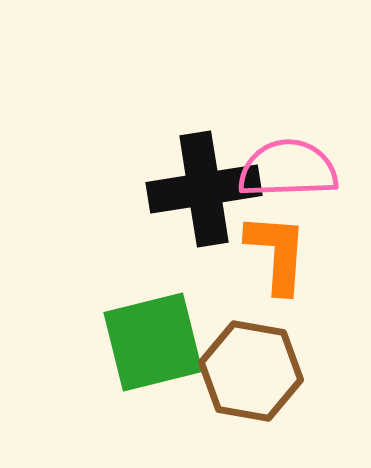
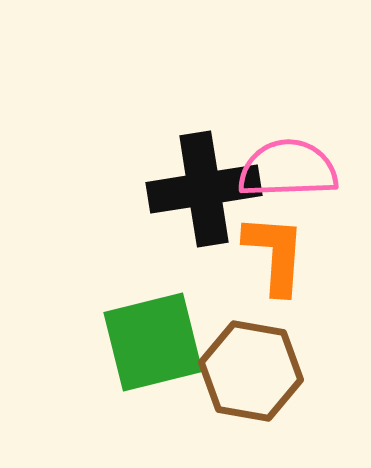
orange L-shape: moved 2 px left, 1 px down
